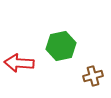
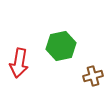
red arrow: rotated 84 degrees counterclockwise
